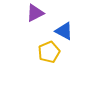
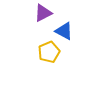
purple triangle: moved 8 px right
